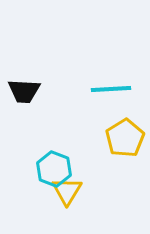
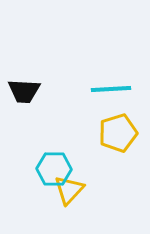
yellow pentagon: moved 7 px left, 5 px up; rotated 15 degrees clockwise
cyan hexagon: rotated 20 degrees counterclockwise
yellow triangle: moved 2 px right, 1 px up; rotated 12 degrees clockwise
